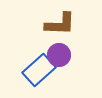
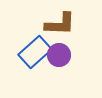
blue rectangle: moved 4 px left, 18 px up
